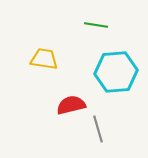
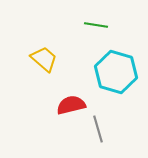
yellow trapezoid: rotated 32 degrees clockwise
cyan hexagon: rotated 21 degrees clockwise
